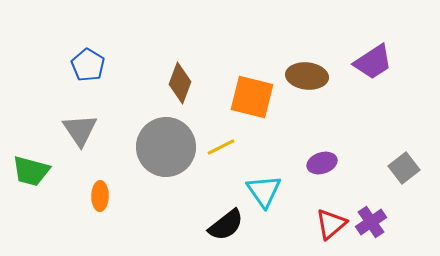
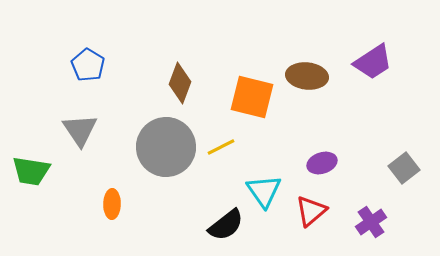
green trapezoid: rotated 6 degrees counterclockwise
orange ellipse: moved 12 px right, 8 px down
red triangle: moved 20 px left, 13 px up
